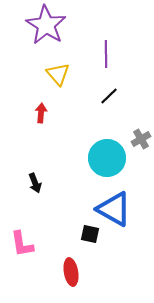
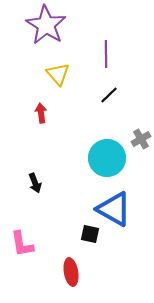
black line: moved 1 px up
red arrow: rotated 12 degrees counterclockwise
